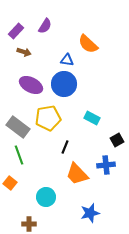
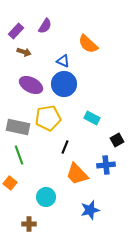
blue triangle: moved 4 px left, 1 px down; rotated 16 degrees clockwise
gray rectangle: rotated 25 degrees counterclockwise
blue star: moved 3 px up
